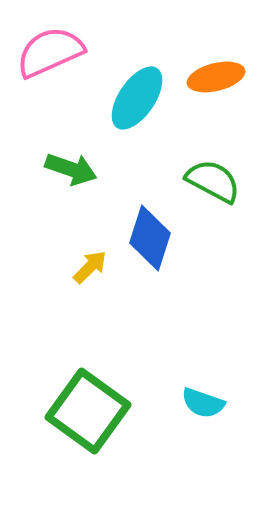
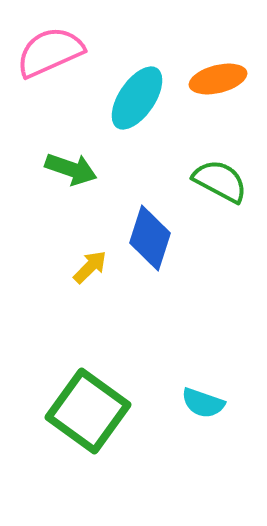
orange ellipse: moved 2 px right, 2 px down
green semicircle: moved 7 px right
